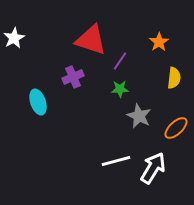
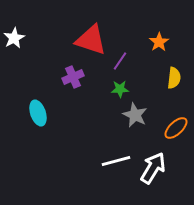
cyan ellipse: moved 11 px down
gray star: moved 4 px left, 1 px up
